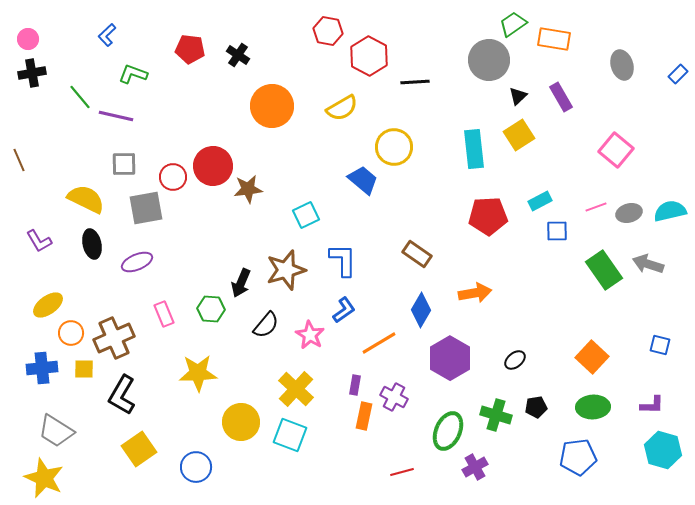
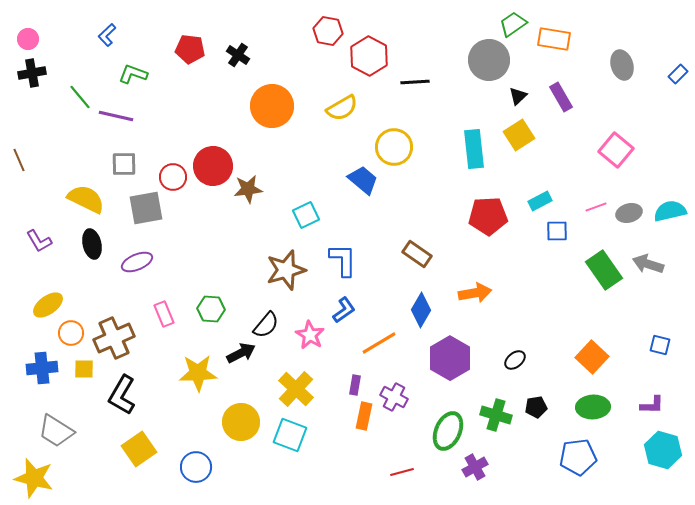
black arrow at (241, 283): moved 70 px down; rotated 140 degrees counterclockwise
yellow star at (44, 478): moved 10 px left; rotated 9 degrees counterclockwise
